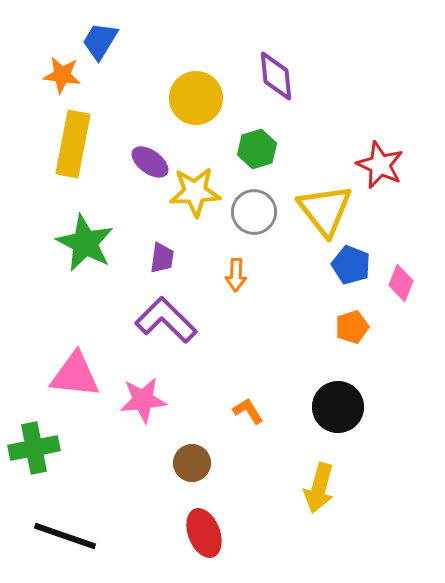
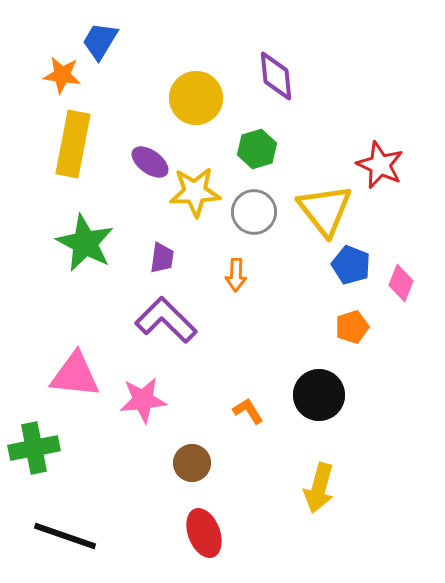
black circle: moved 19 px left, 12 px up
